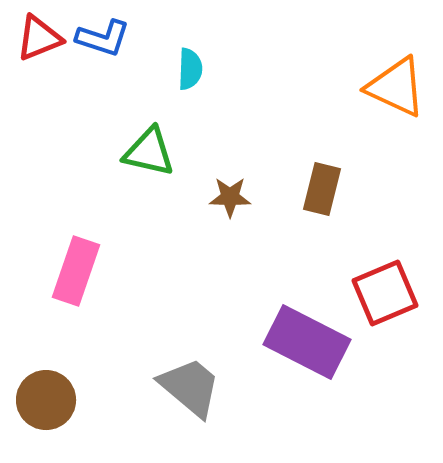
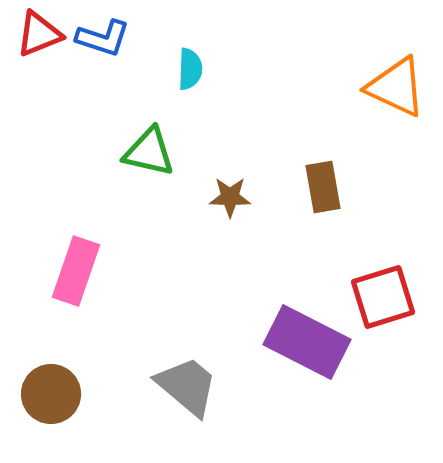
red triangle: moved 4 px up
brown rectangle: moved 1 px right, 2 px up; rotated 24 degrees counterclockwise
red square: moved 2 px left, 4 px down; rotated 6 degrees clockwise
gray trapezoid: moved 3 px left, 1 px up
brown circle: moved 5 px right, 6 px up
